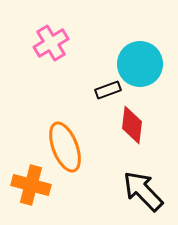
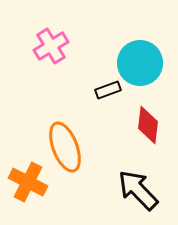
pink cross: moved 3 px down
cyan circle: moved 1 px up
red diamond: moved 16 px right
orange cross: moved 3 px left, 3 px up; rotated 12 degrees clockwise
black arrow: moved 5 px left, 1 px up
